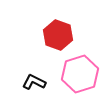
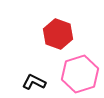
red hexagon: moved 1 px up
